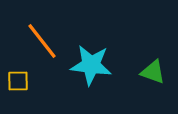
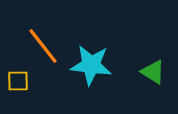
orange line: moved 1 px right, 5 px down
green triangle: rotated 12 degrees clockwise
